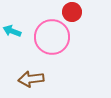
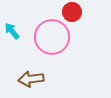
cyan arrow: rotated 30 degrees clockwise
